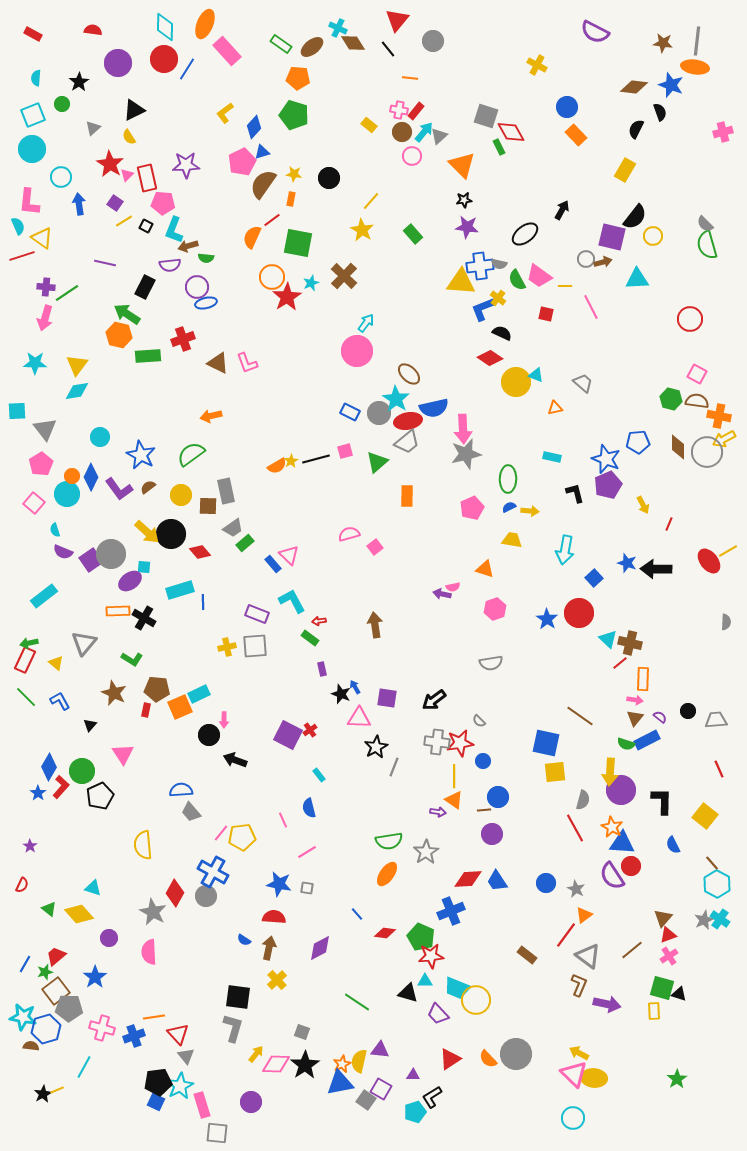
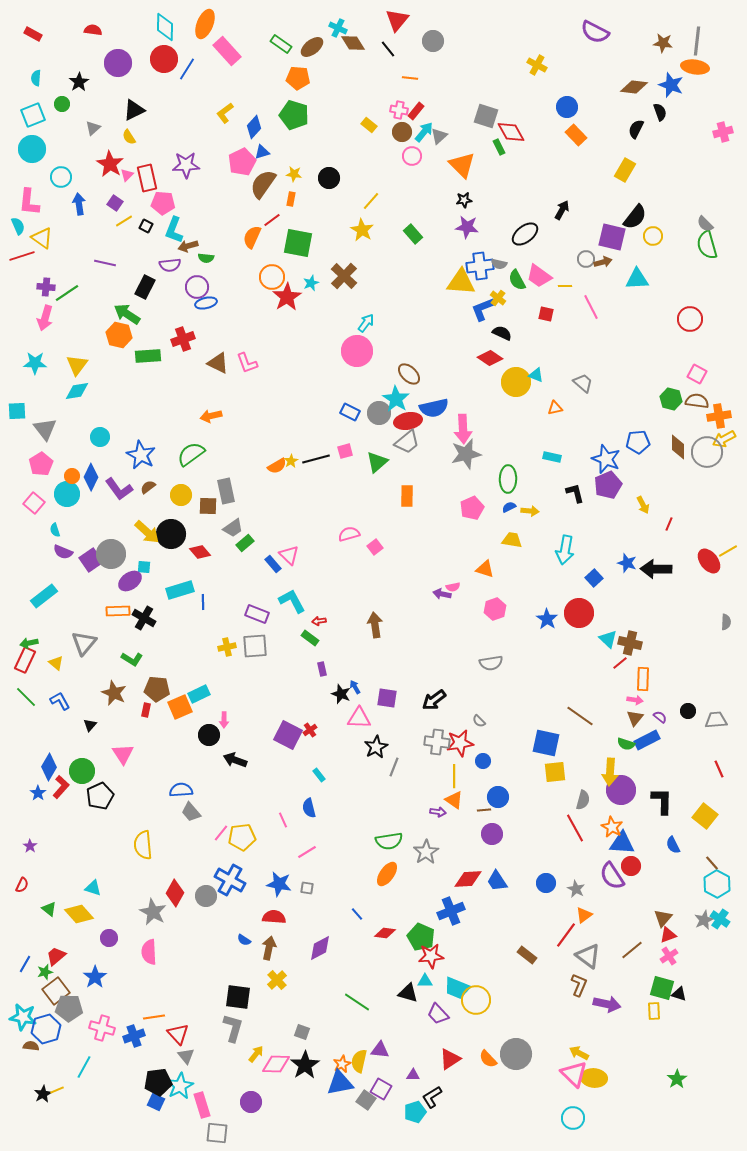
orange cross at (719, 416): rotated 20 degrees counterclockwise
blue cross at (213, 872): moved 17 px right, 8 px down
